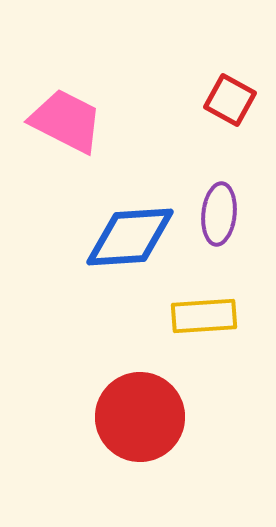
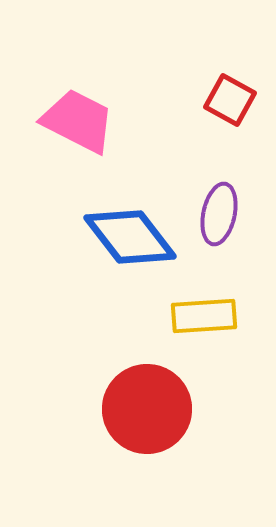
pink trapezoid: moved 12 px right
purple ellipse: rotated 6 degrees clockwise
blue diamond: rotated 56 degrees clockwise
red circle: moved 7 px right, 8 px up
